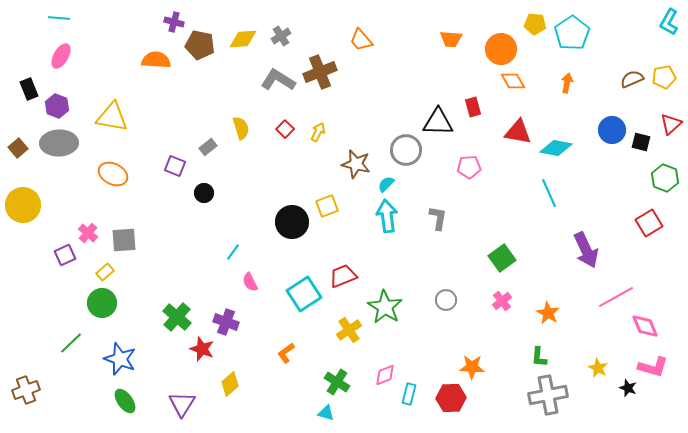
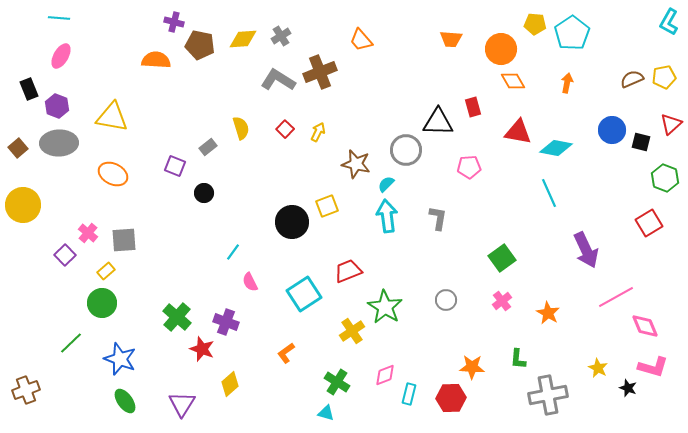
purple square at (65, 255): rotated 20 degrees counterclockwise
yellow rectangle at (105, 272): moved 1 px right, 1 px up
red trapezoid at (343, 276): moved 5 px right, 5 px up
yellow cross at (349, 330): moved 3 px right, 1 px down
green L-shape at (539, 357): moved 21 px left, 2 px down
